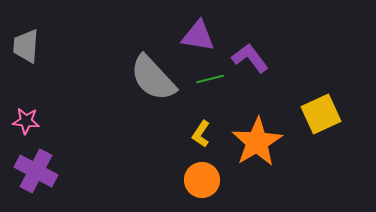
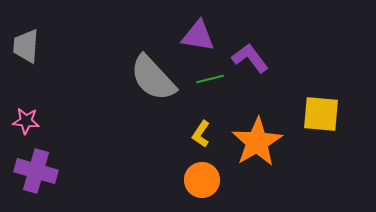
yellow square: rotated 30 degrees clockwise
purple cross: rotated 12 degrees counterclockwise
